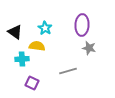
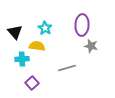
black triangle: rotated 14 degrees clockwise
gray star: moved 2 px right, 2 px up
gray line: moved 1 px left, 3 px up
purple square: rotated 24 degrees clockwise
